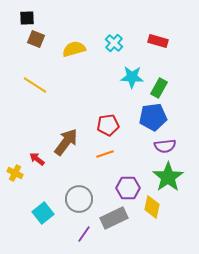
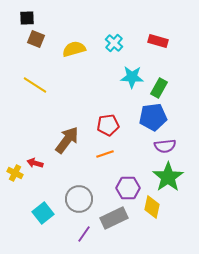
brown arrow: moved 1 px right, 2 px up
red arrow: moved 2 px left, 4 px down; rotated 21 degrees counterclockwise
